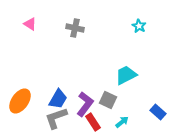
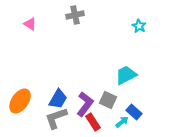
gray cross: moved 13 px up; rotated 24 degrees counterclockwise
blue rectangle: moved 24 px left
